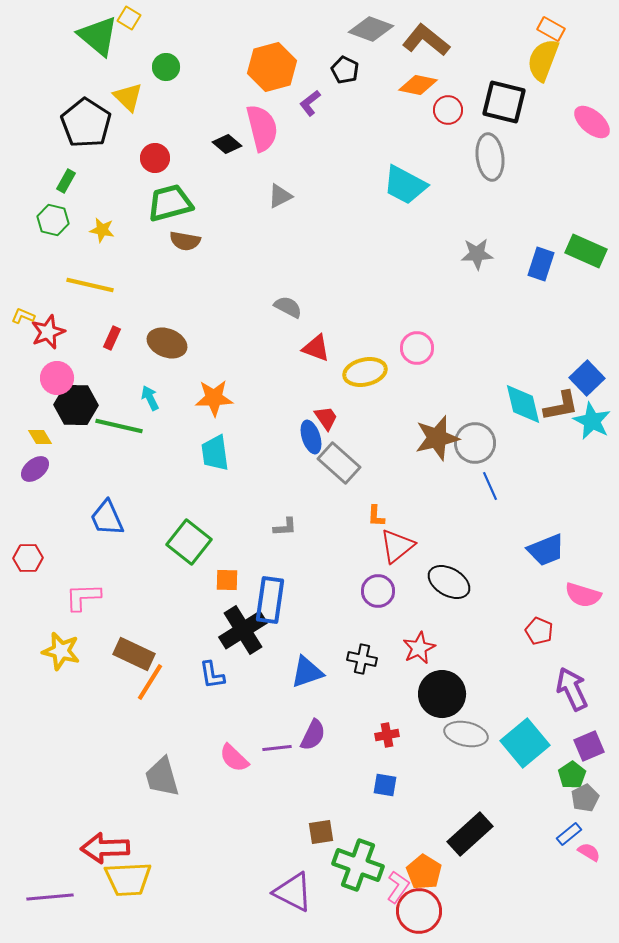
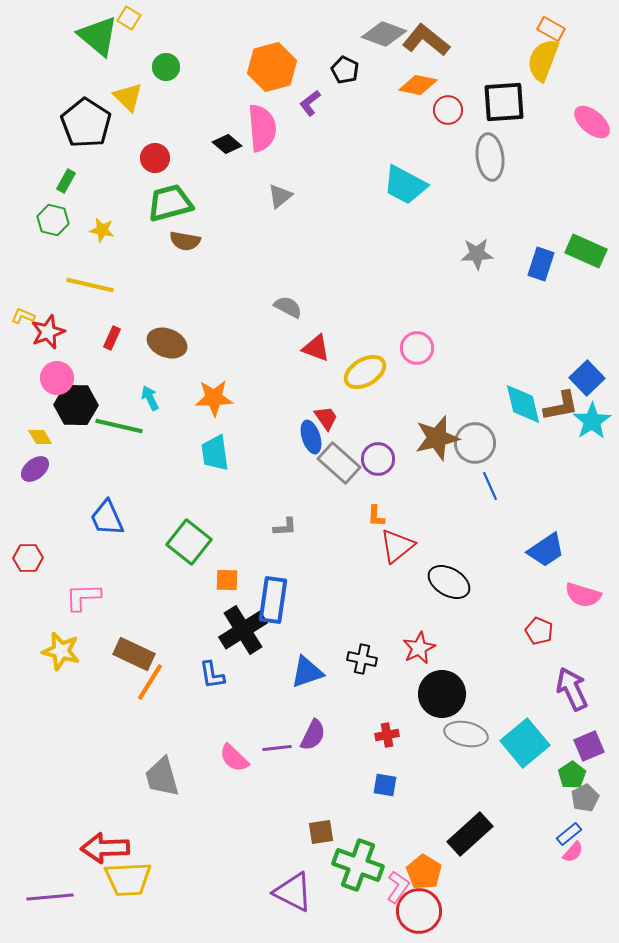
gray diamond at (371, 29): moved 13 px right, 5 px down
black square at (504, 102): rotated 18 degrees counterclockwise
pink semicircle at (262, 128): rotated 9 degrees clockwise
gray triangle at (280, 196): rotated 12 degrees counterclockwise
yellow ellipse at (365, 372): rotated 18 degrees counterclockwise
cyan star at (592, 421): rotated 12 degrees clockwise
blue trapezoid at (546, 550): rotated 12 degrees counterclockwise
purple circle at (378, 591): moved 132 px up
blue rectangle at (270, 600): moved 3 px right
pink semicircle at (589, 852): moved 16 px left; rotated 100 degrees clockwise
